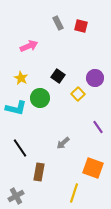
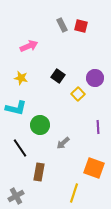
gray rectangle: moved 4 px right, 2 px down
yellow star: rotated 16 degrees counterclockwise
green circle: moved 27 px down
purple line: rotated 32 degrees clockwise
orange square: moved 1 px right
